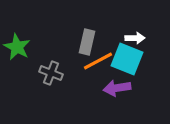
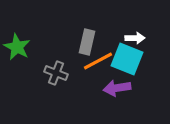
gray cross: moved 5 px right
